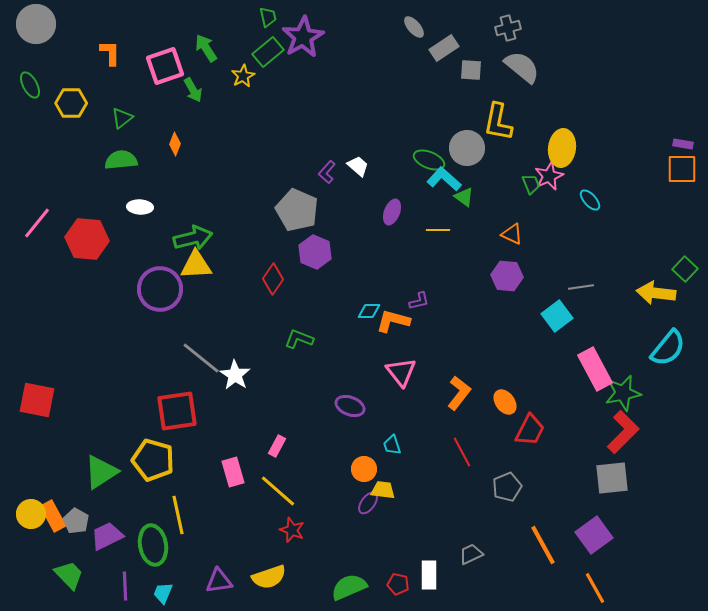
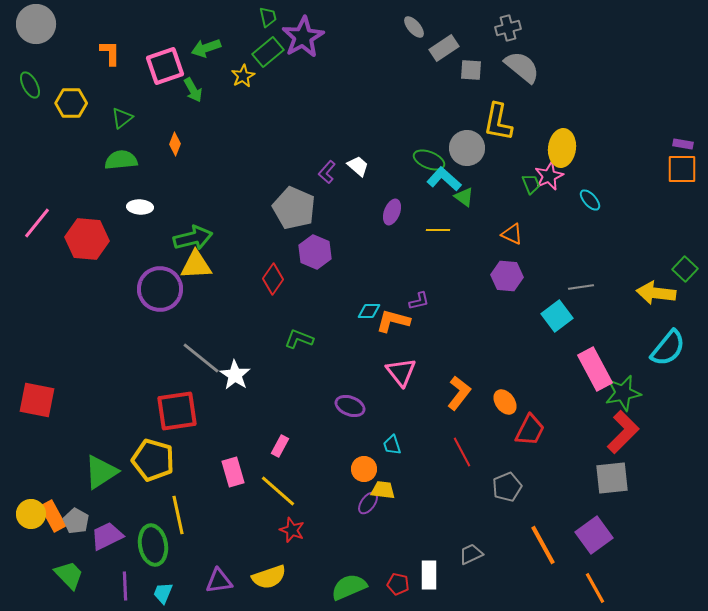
green arrow at (206, 48): rotated 76 degrees counterclockwise
gray pentagon at (297, 210): moved 3 px left, 2 px up
pink rectangle at (277, 446): moved 3 px right
